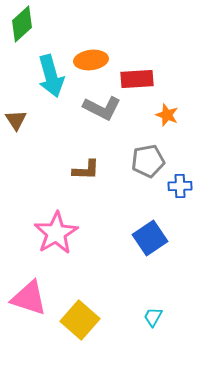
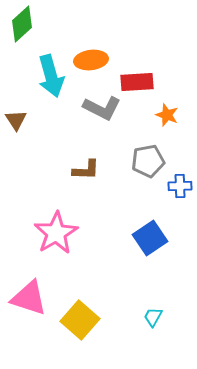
red rectangle: moved 3 px down
